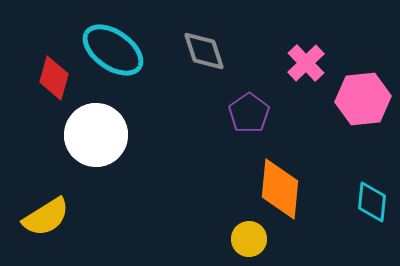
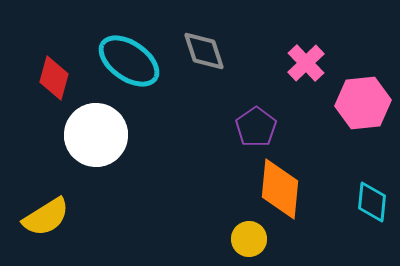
cyan ellipse: moved 16 px right, 11 px down
pink hexagon: moved 4 px down
purple pentagon: moved 7 px right, 14 px down
